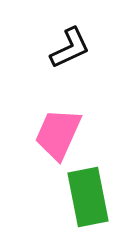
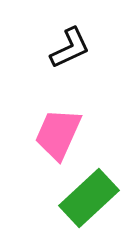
green rectangle: moved 1 px right, 1 px down; rotated 58 degrees clockwise
